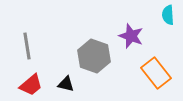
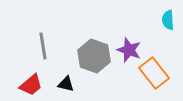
cyan semicircle: moved 5 px down
purple star: moved 2 px left, 14 px down
gray line: moved 16 px right
orange rectangle: moved 2 px left
